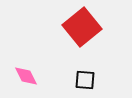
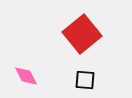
red square: moved 7 px down
